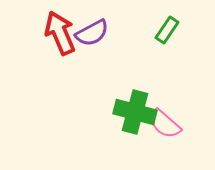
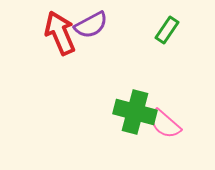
purple semicircle: moved 1 px left, 8 px up
